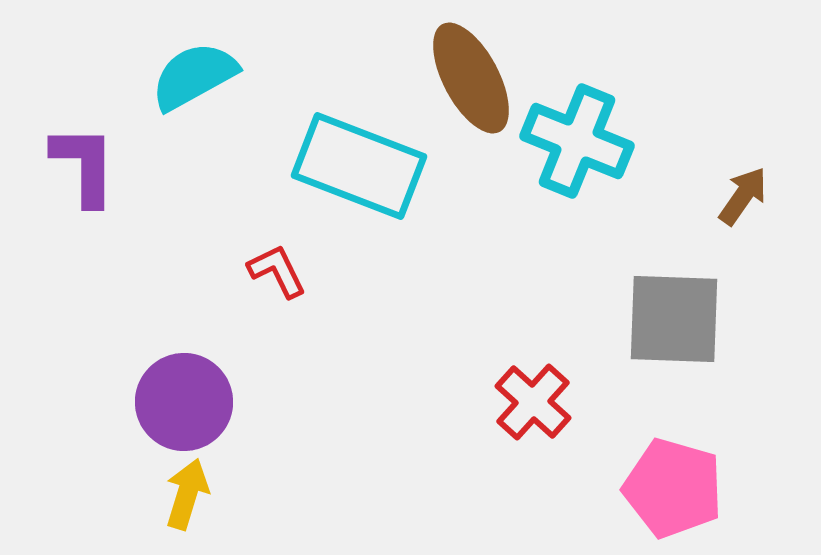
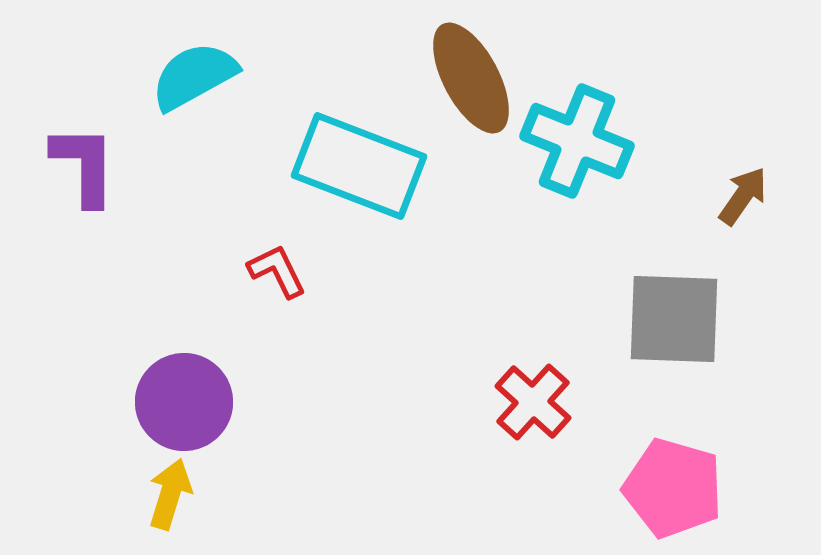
yellow arrow: moved 17 px left
